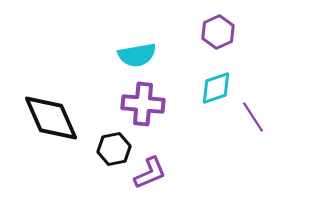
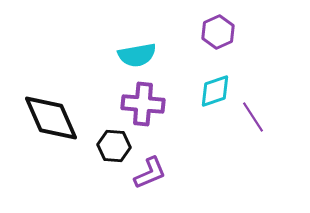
cyan diamond: moved 1 px left, 3 px down
black hexagon: moved 3 px up; rotated 16 degrees clockwise
